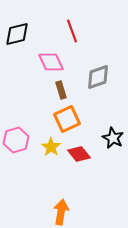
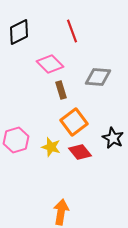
black diamond: moved 2 px right, 2 px up; rotated 12 degrees counterclockwise
pink diamond: moved 1 px left, 2 px down; rotated 20 degrees counterclockwise
gray diamond: rotated 24 degrees clockwise
orange square: moved 7 px right, 3 px down; rotated 12 degrees counterclockwise
yellow star: rotated 18 degrees counterclockwise
red diamond: moved 1 px right, 2 px up
